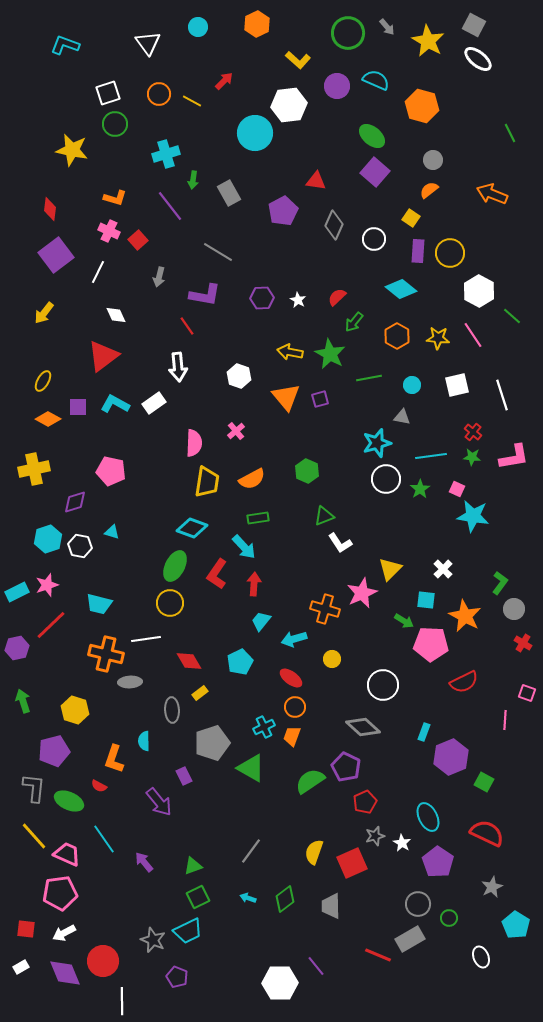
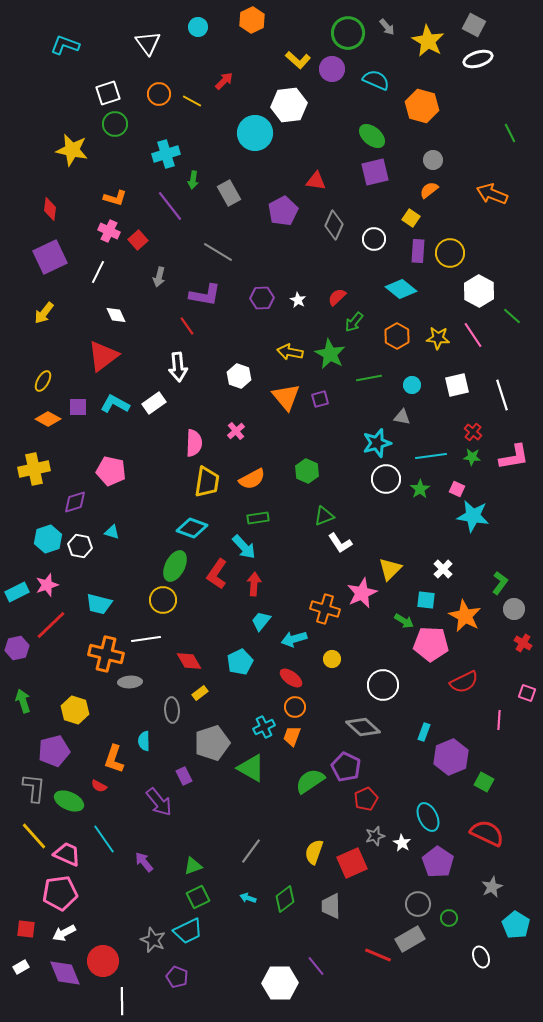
orange hexagon at (257, 24): moved 5 px left, 4 px up
white ellipse at (478, 59): rotated 56 degrees counterclockwise
purple circle at (337, 86): moved 5 px left, 17 px up
purple square at (375, 172): rotated 36 degrees clockwise
purple square at (56, 255): moved 6 px left, 2 px down; rotated 12 degrees clockwise
yellow circle at (170, 603): moved 7 px left, 3 px up
pink line at (505, 720): moved 6 px left
red pentagon at (365, 802): moved 1 px right, 3 px up
